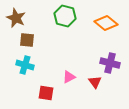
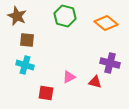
brown star: moved 1 px right, 2 px up
red triangle: rotated 40 degrees counterclockwise
